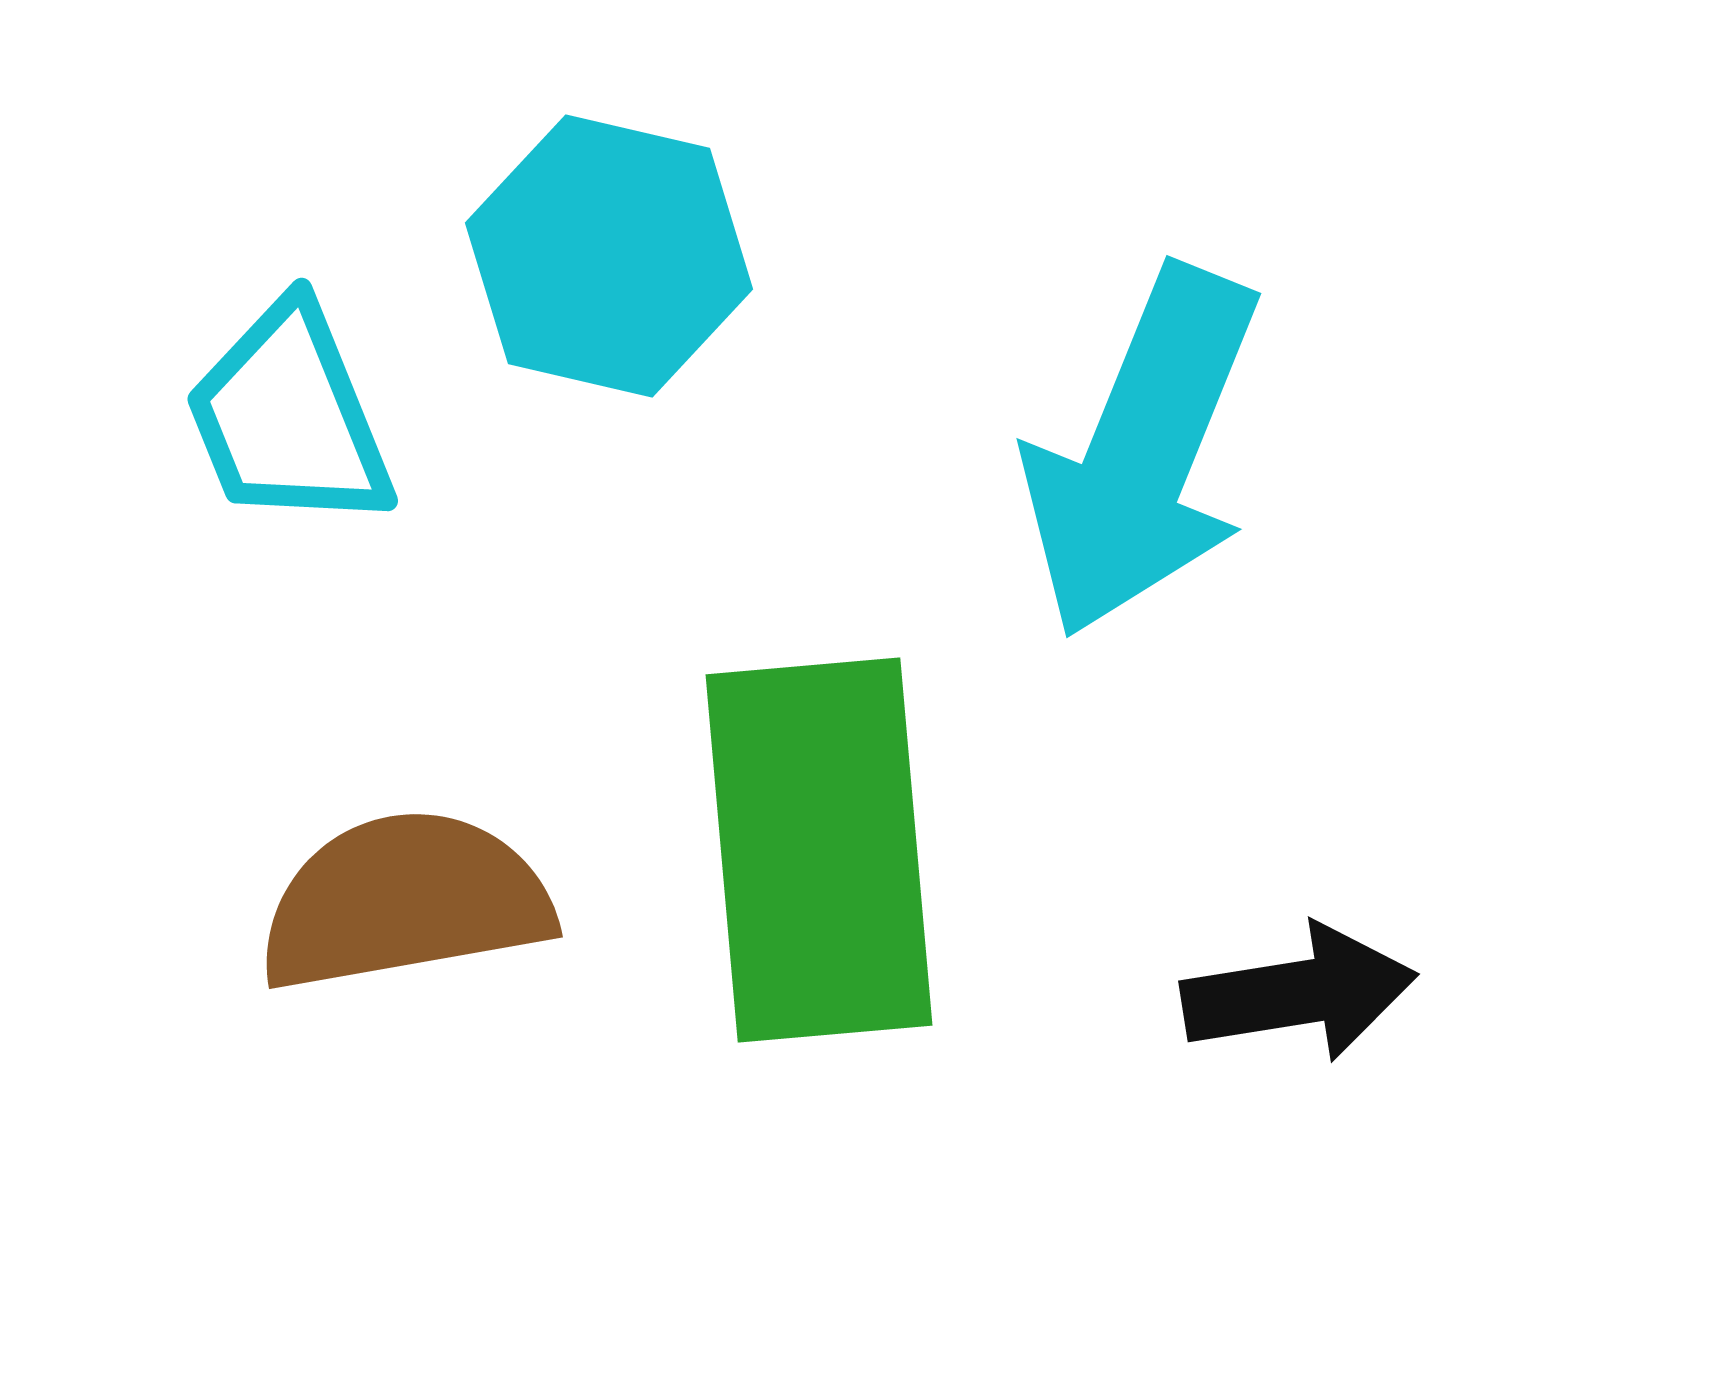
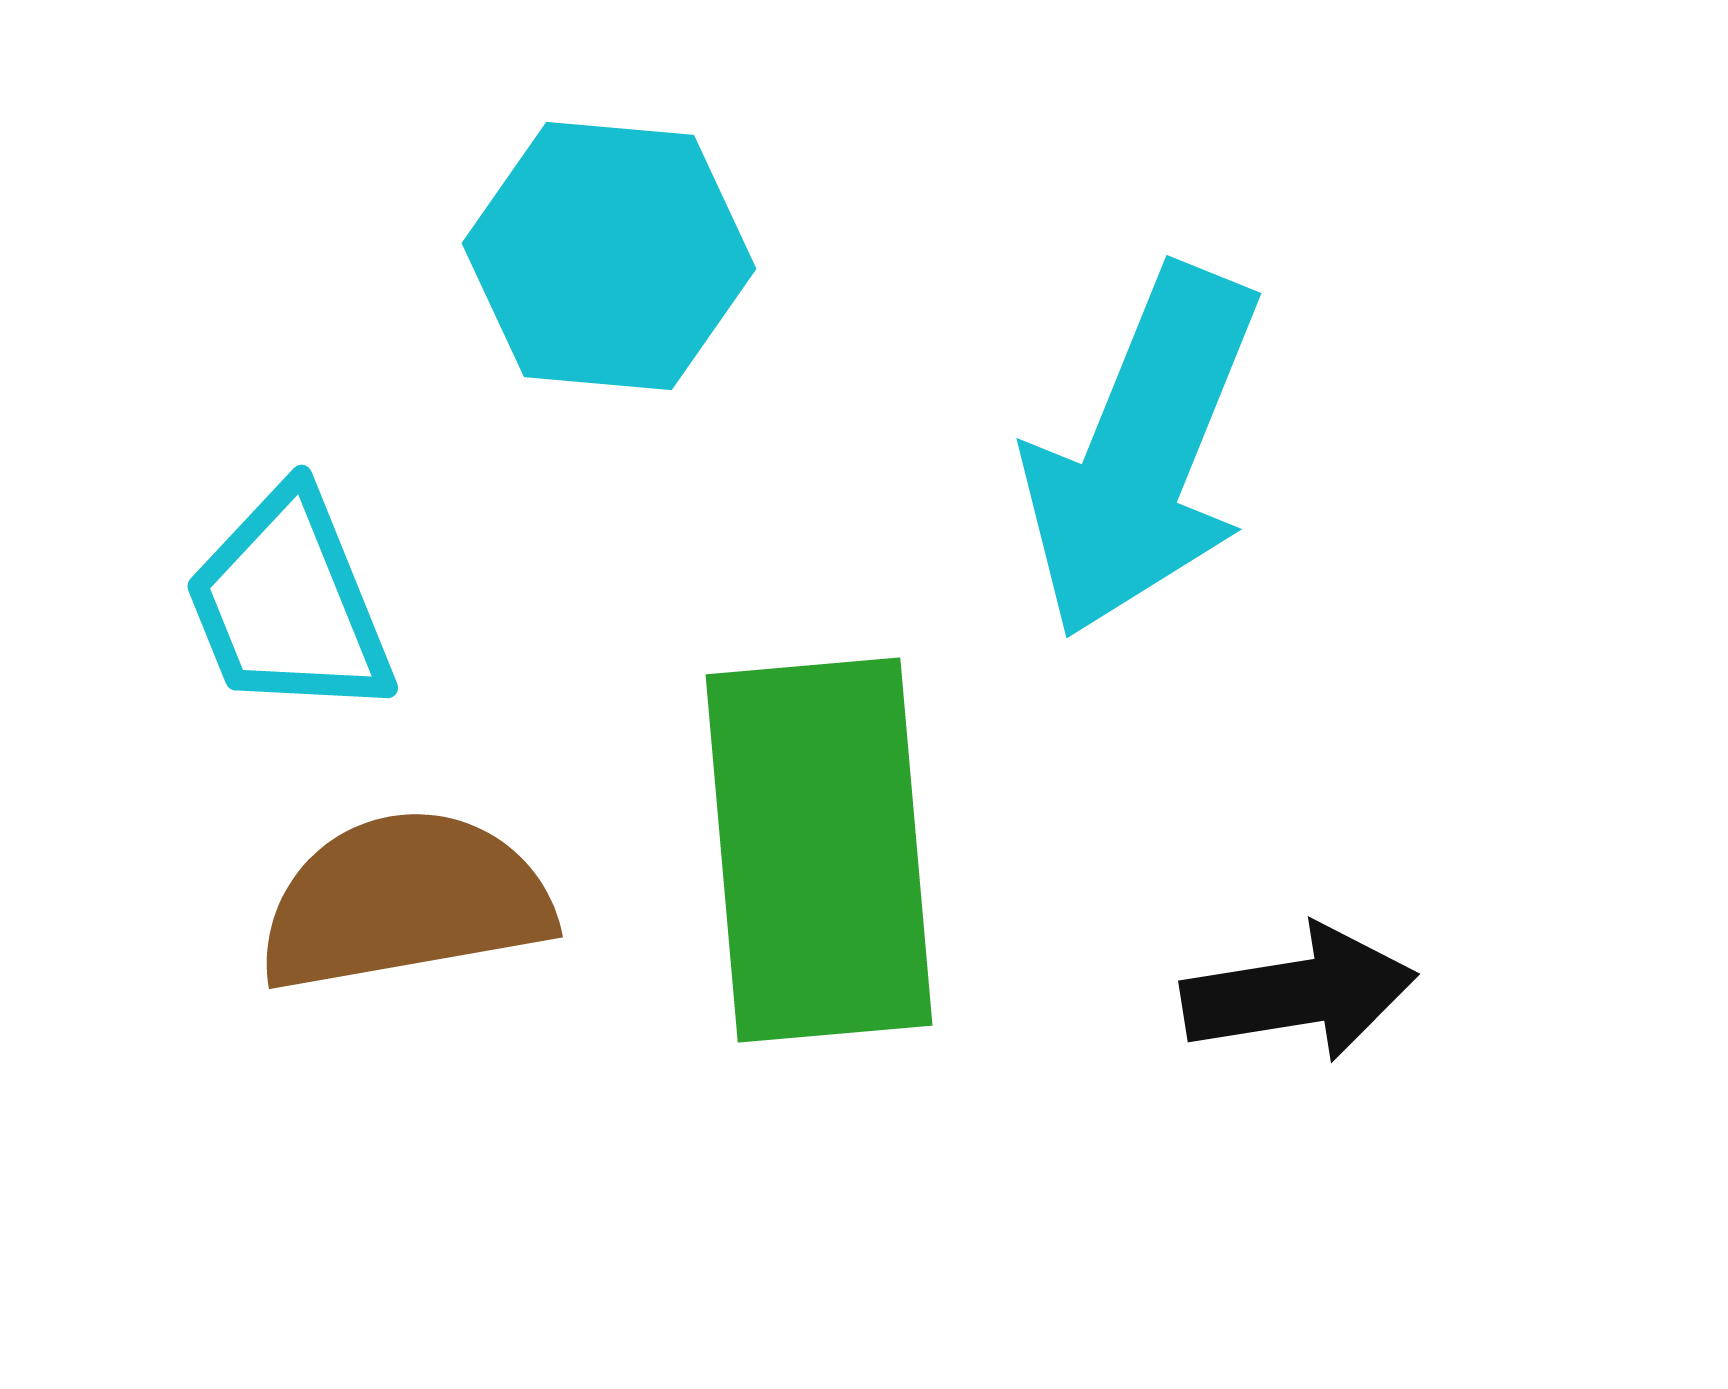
cyan hexagon: rotated 8 degrees counterclockwise
cyan trapezoid: moved 187 px down
